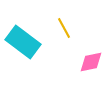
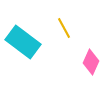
pink diamond: rotated 55 degrees counterclockwise
